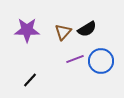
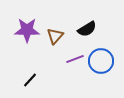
brown triangle: moved 8 px left, 4 px down
